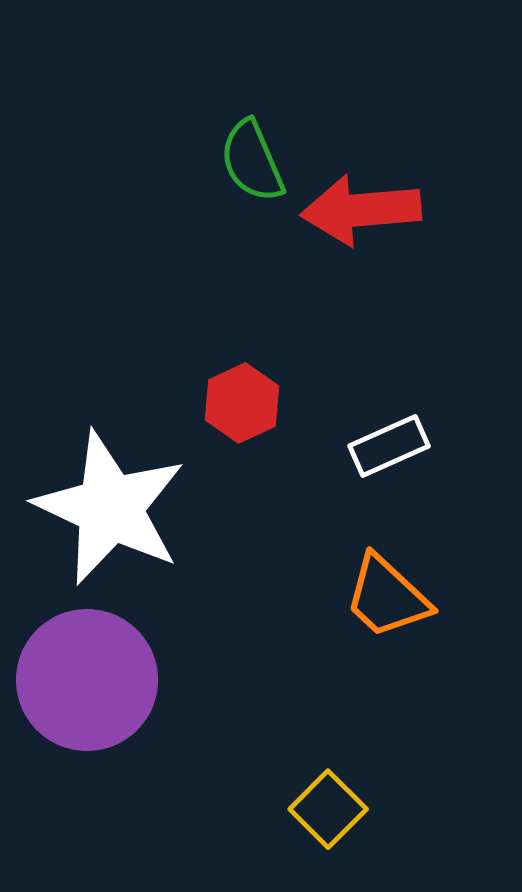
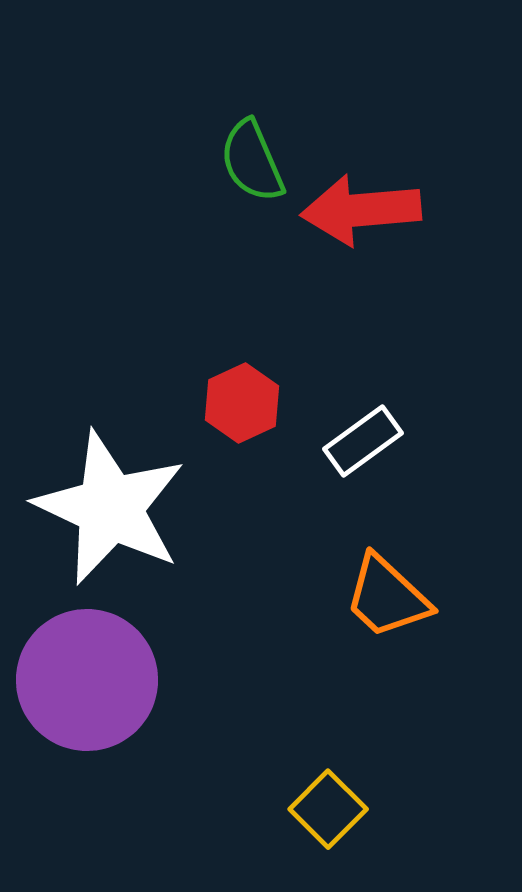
white rectangle: moved 26 px left, 5 px up; rotated 12 degrees counterclockwise
